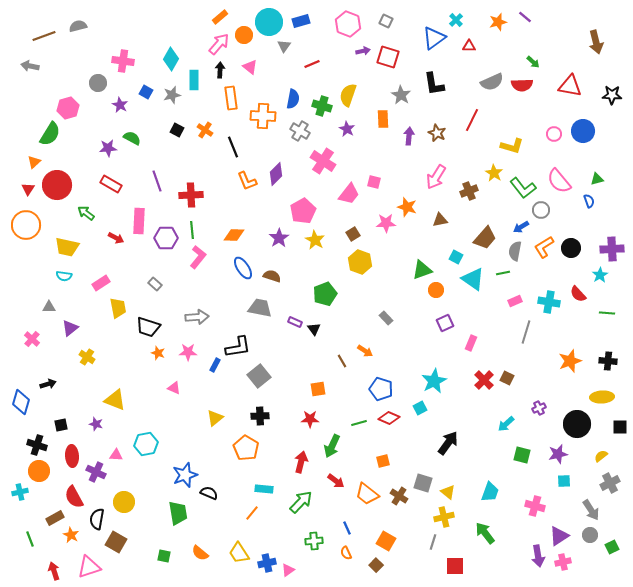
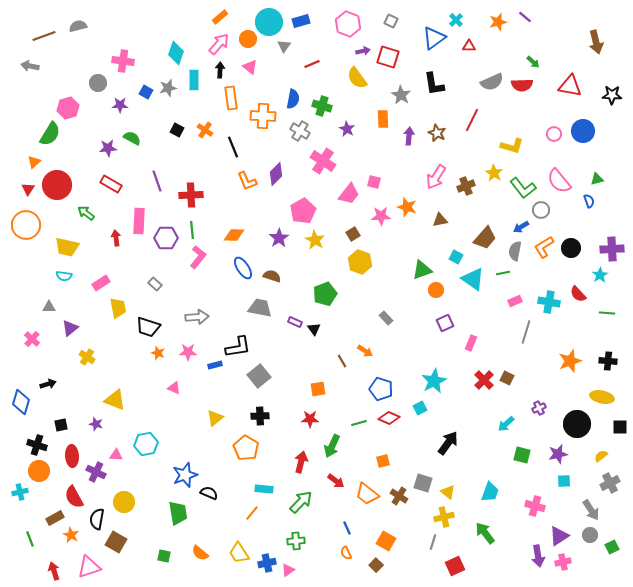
gray square at (386, 21): moved 5 px right
orange circle at (244, 35): moved 4 px right, 4 px down
cyan diamond at (171, 59): moved 5 px right, 6 px up; rotated 10 degrees counterclockwise
gray star at (172, 95): moved 4 px left, 7 px up
yellow semicircle at (348, 95): moved 9 px right, 17 px up; rotated 55 degrees counterclockwise
purple star at (120, 105): rotated 28 degrees counterclockwise
brown cross at (469, 191): moved 3 px left, 5 px up
pink star at (386, 223): moved 5 px left, 7 px up
red arrow at (116, 238): rotated 126 degrees counterclockwise
blue rectangle at (215, 365): rotated 48 degrees clockwise
yellow ellipse at (602, 397): rotated 15 degrees clockwise
green cross at (314, 541): moved 18 px left
red square at (455, 566): rotated 24 degrees counterclockwise
